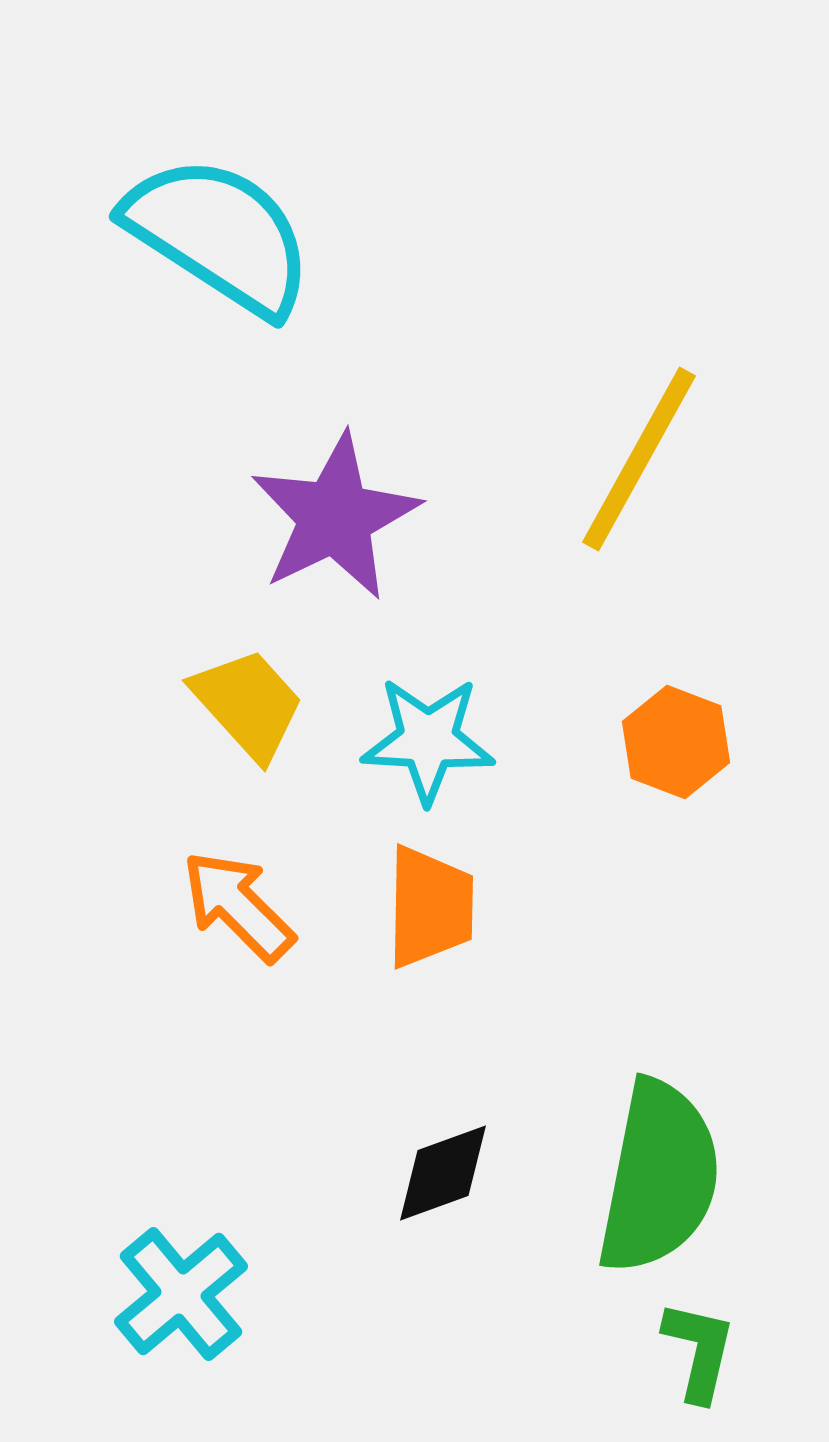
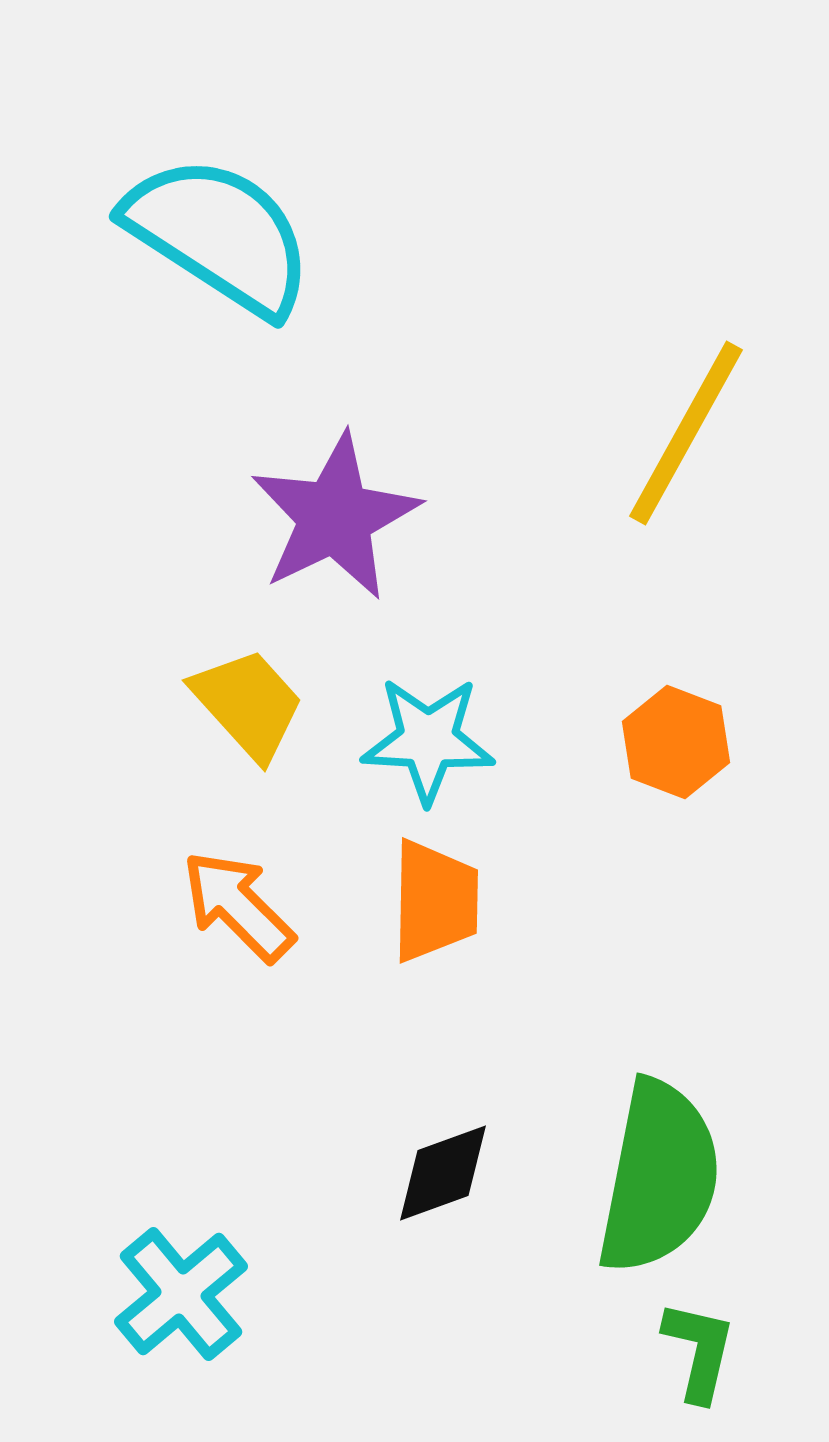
yellow line: moved 47 px right, 26 px up
orange trapezoid: moved 5 px right, 6 px up
